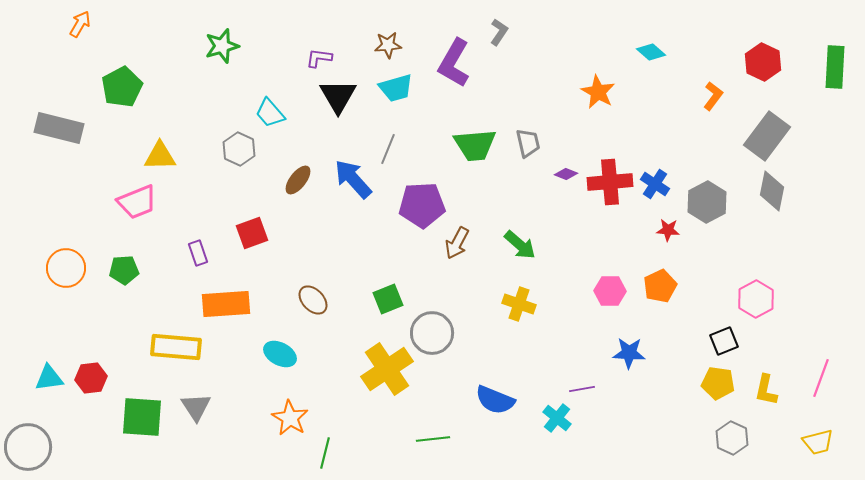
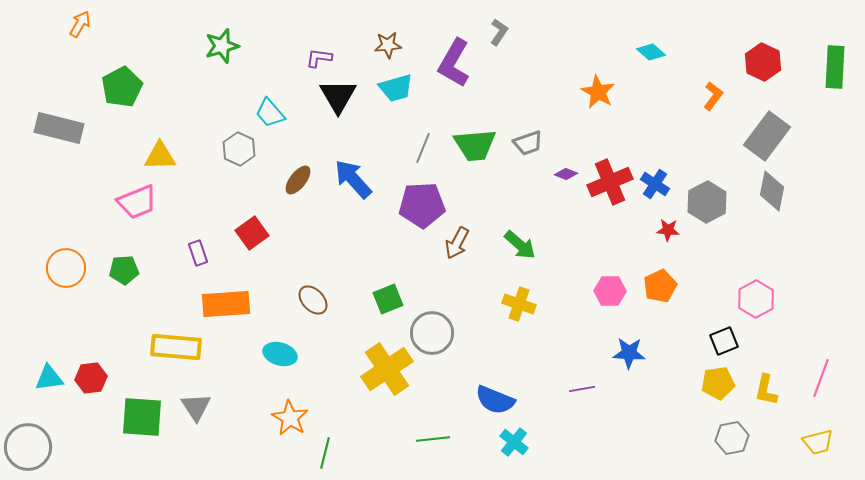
gray trapezoid at (528, 143): rotated 84 degrees clockwise
gray line at (388, 149): moved 35 px right, 1 px up
red cross at (610, 182): rotated 18 degrees counterclockwise
red square at (252, 233): rotated 16 degrees counterclockwise
cyan ellipse at (280, 354): rotated 12 degrees counterclockwise
yellow pentagon at (718, 383): rotated 16 degrees counterclockwise
cyan cross at (557, 418): moved 43 px left, 24 px down
gray hexagon at (732, 438): rotated 24 degrees clockwise
